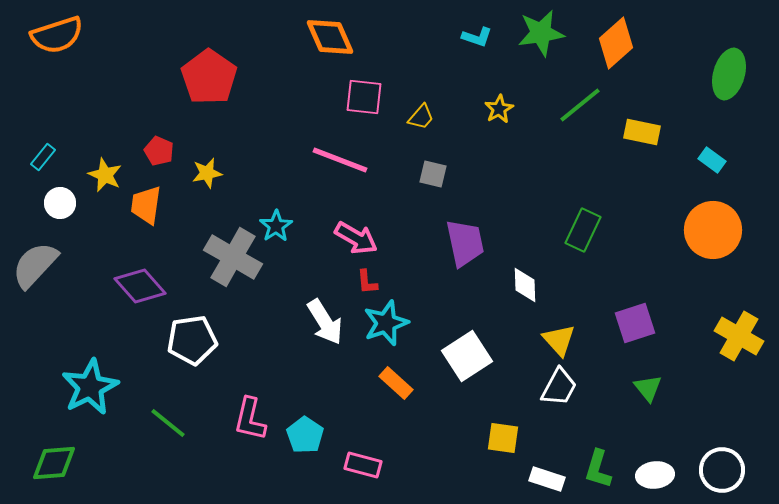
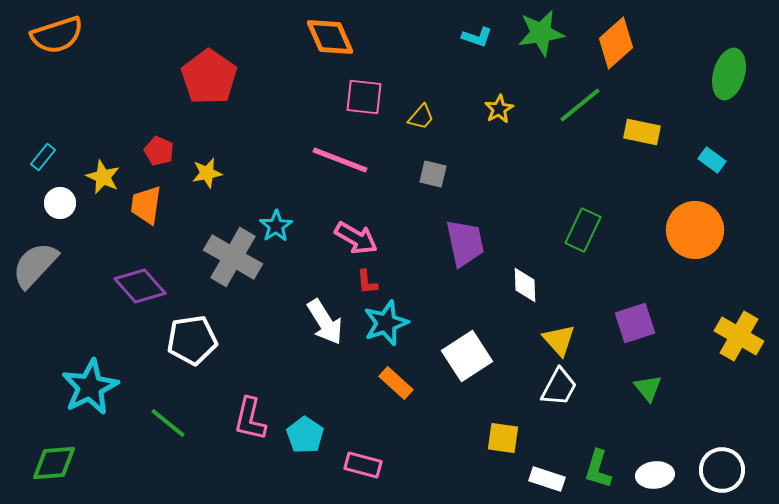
yellow star at (105, 175): moved 2 px left, 2 px down
orange circle at (713, 230): moved 18 px left
